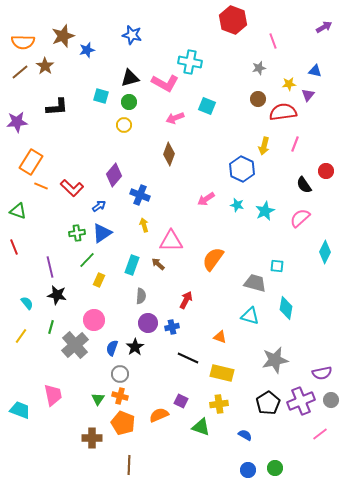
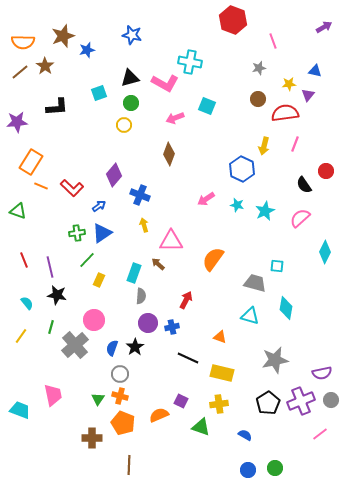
cyan square at (101, 96): moved 2 px left, 3 px up; rotated 35 degrees counterclockwise
green circle at (129, 102): moved 2 px right, 1 px down
red semicircle at (283, 112): moved 2 px right, 1 px down
red line at (14, 247): moved 10 px right, 13 px down
cyan rectangle at (132, 265): moved 2 px right, 8 px down
